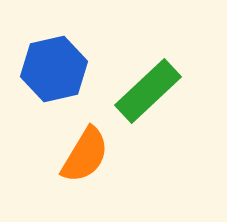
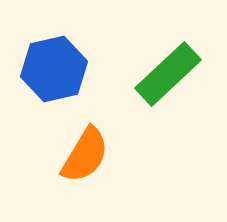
green rectangle: moved 20 px right, 17 px up
